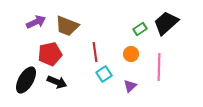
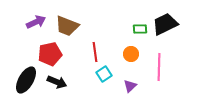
black trapezoid: moved 1 px left, 1 px down; rotated 16 degrees clockwise
green rectangle: rotated 32 degrees clockwise
